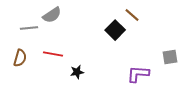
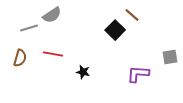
gray line: rotated 12 degrees counterclockwise
black star: moved 6 px right; rotated 24 degrees clockwise
